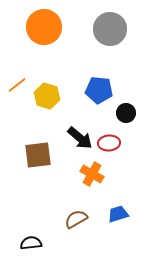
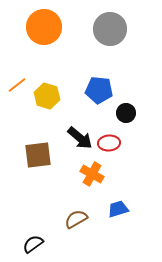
blue trapezoid: moved 5 px up
black semicircle: moved 2 px right, 1 px down; rotated 30 degrees counterclockwise
